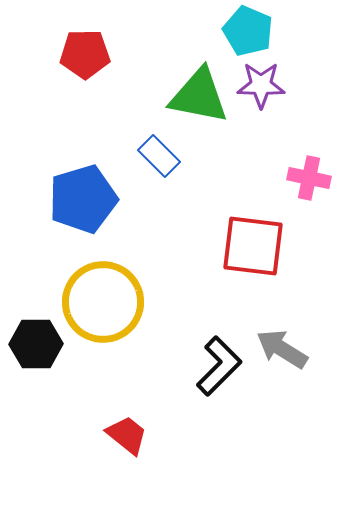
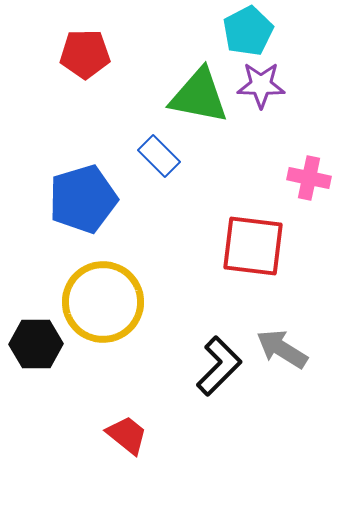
cyan pentagon: rotated 21 degrees clockwise
